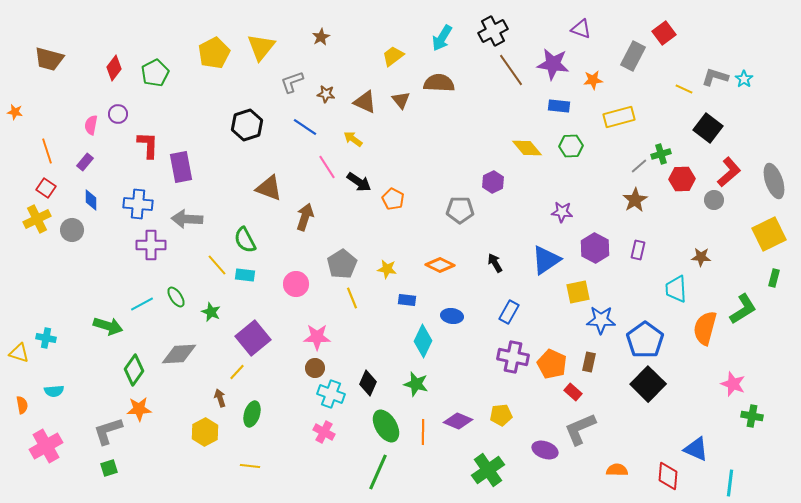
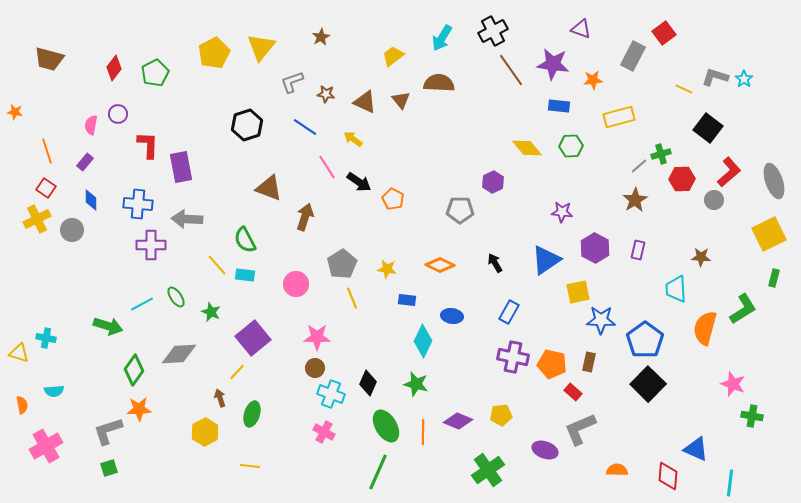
orange pentagon at (552, 364): rotated 12 degrees counterclockwise
